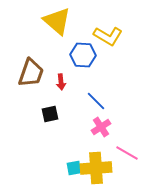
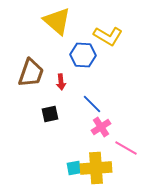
blue line: moved 4 px left, 3 px down
pink line: moved 1 px left, 5 px up
